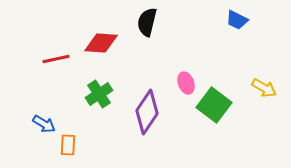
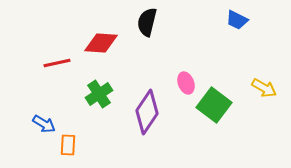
red line: moved 1 px right, 4 px down
